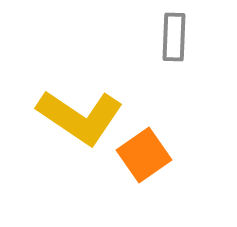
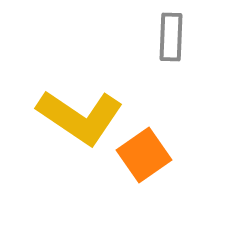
gray rectangle: moved 3 px left
